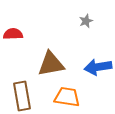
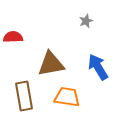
red semicircle: moved 3 px down
blue arrow: rotated 68 degrees clockwise
brown rectangle: moved 2 px right
